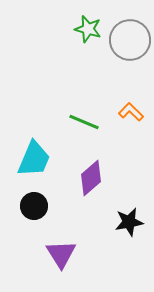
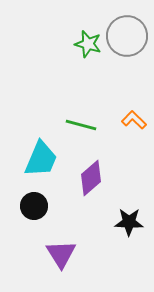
green star: moved 15 px down
gray circle: moved 3 px left, 4 px up
orange L-shape: moved 3 px right, 8 px down
green line: moved 3 px left, 3 px down; rotated 8 degrees counterclockwise
cyan trapezoid: moved 7 px right
black star: rotated 12 degrees clockwise
